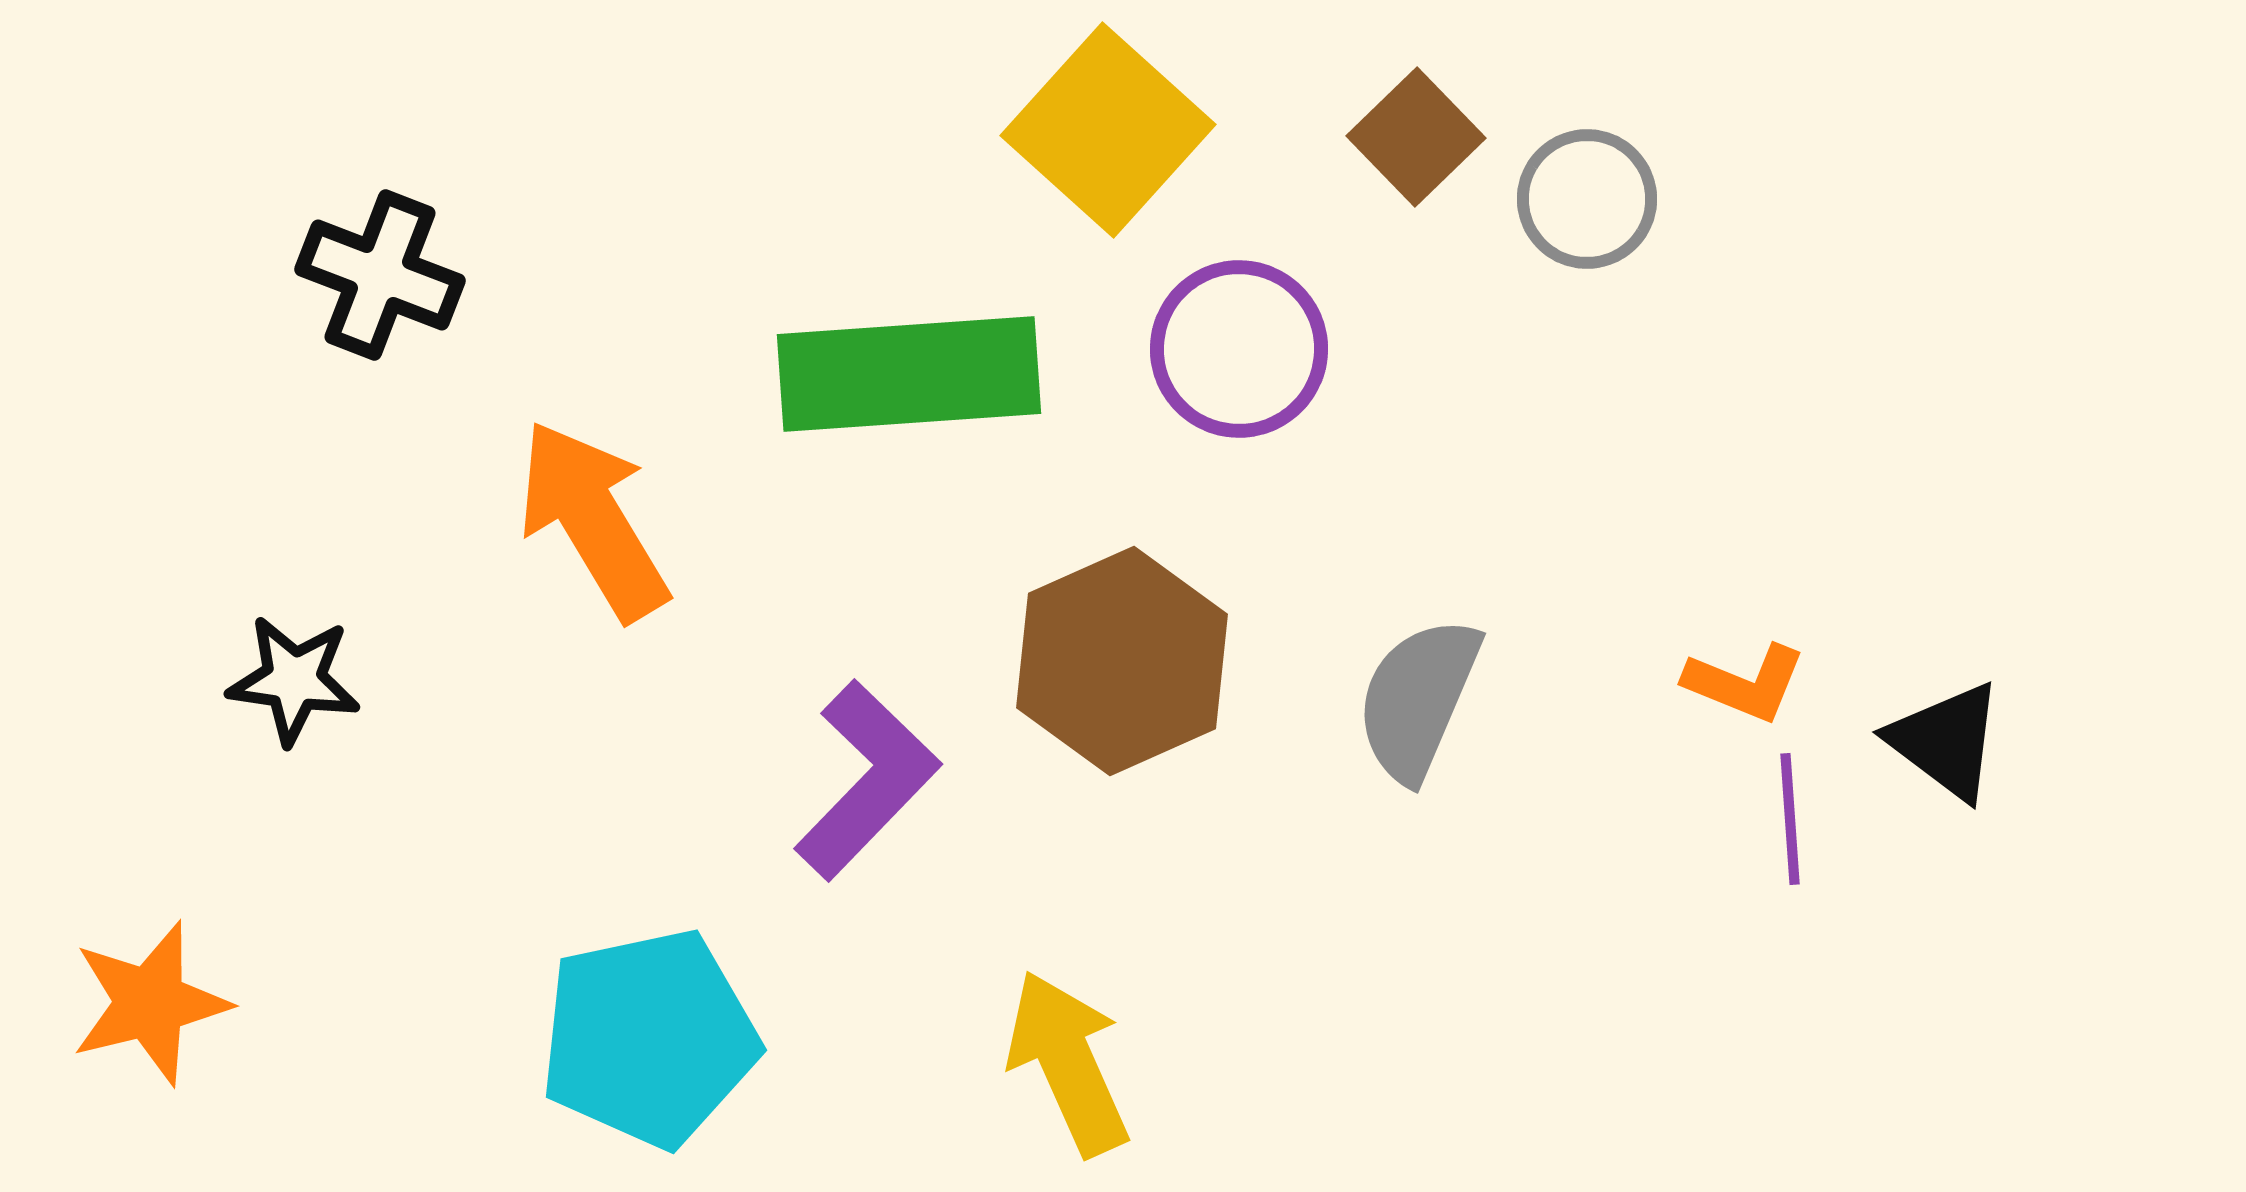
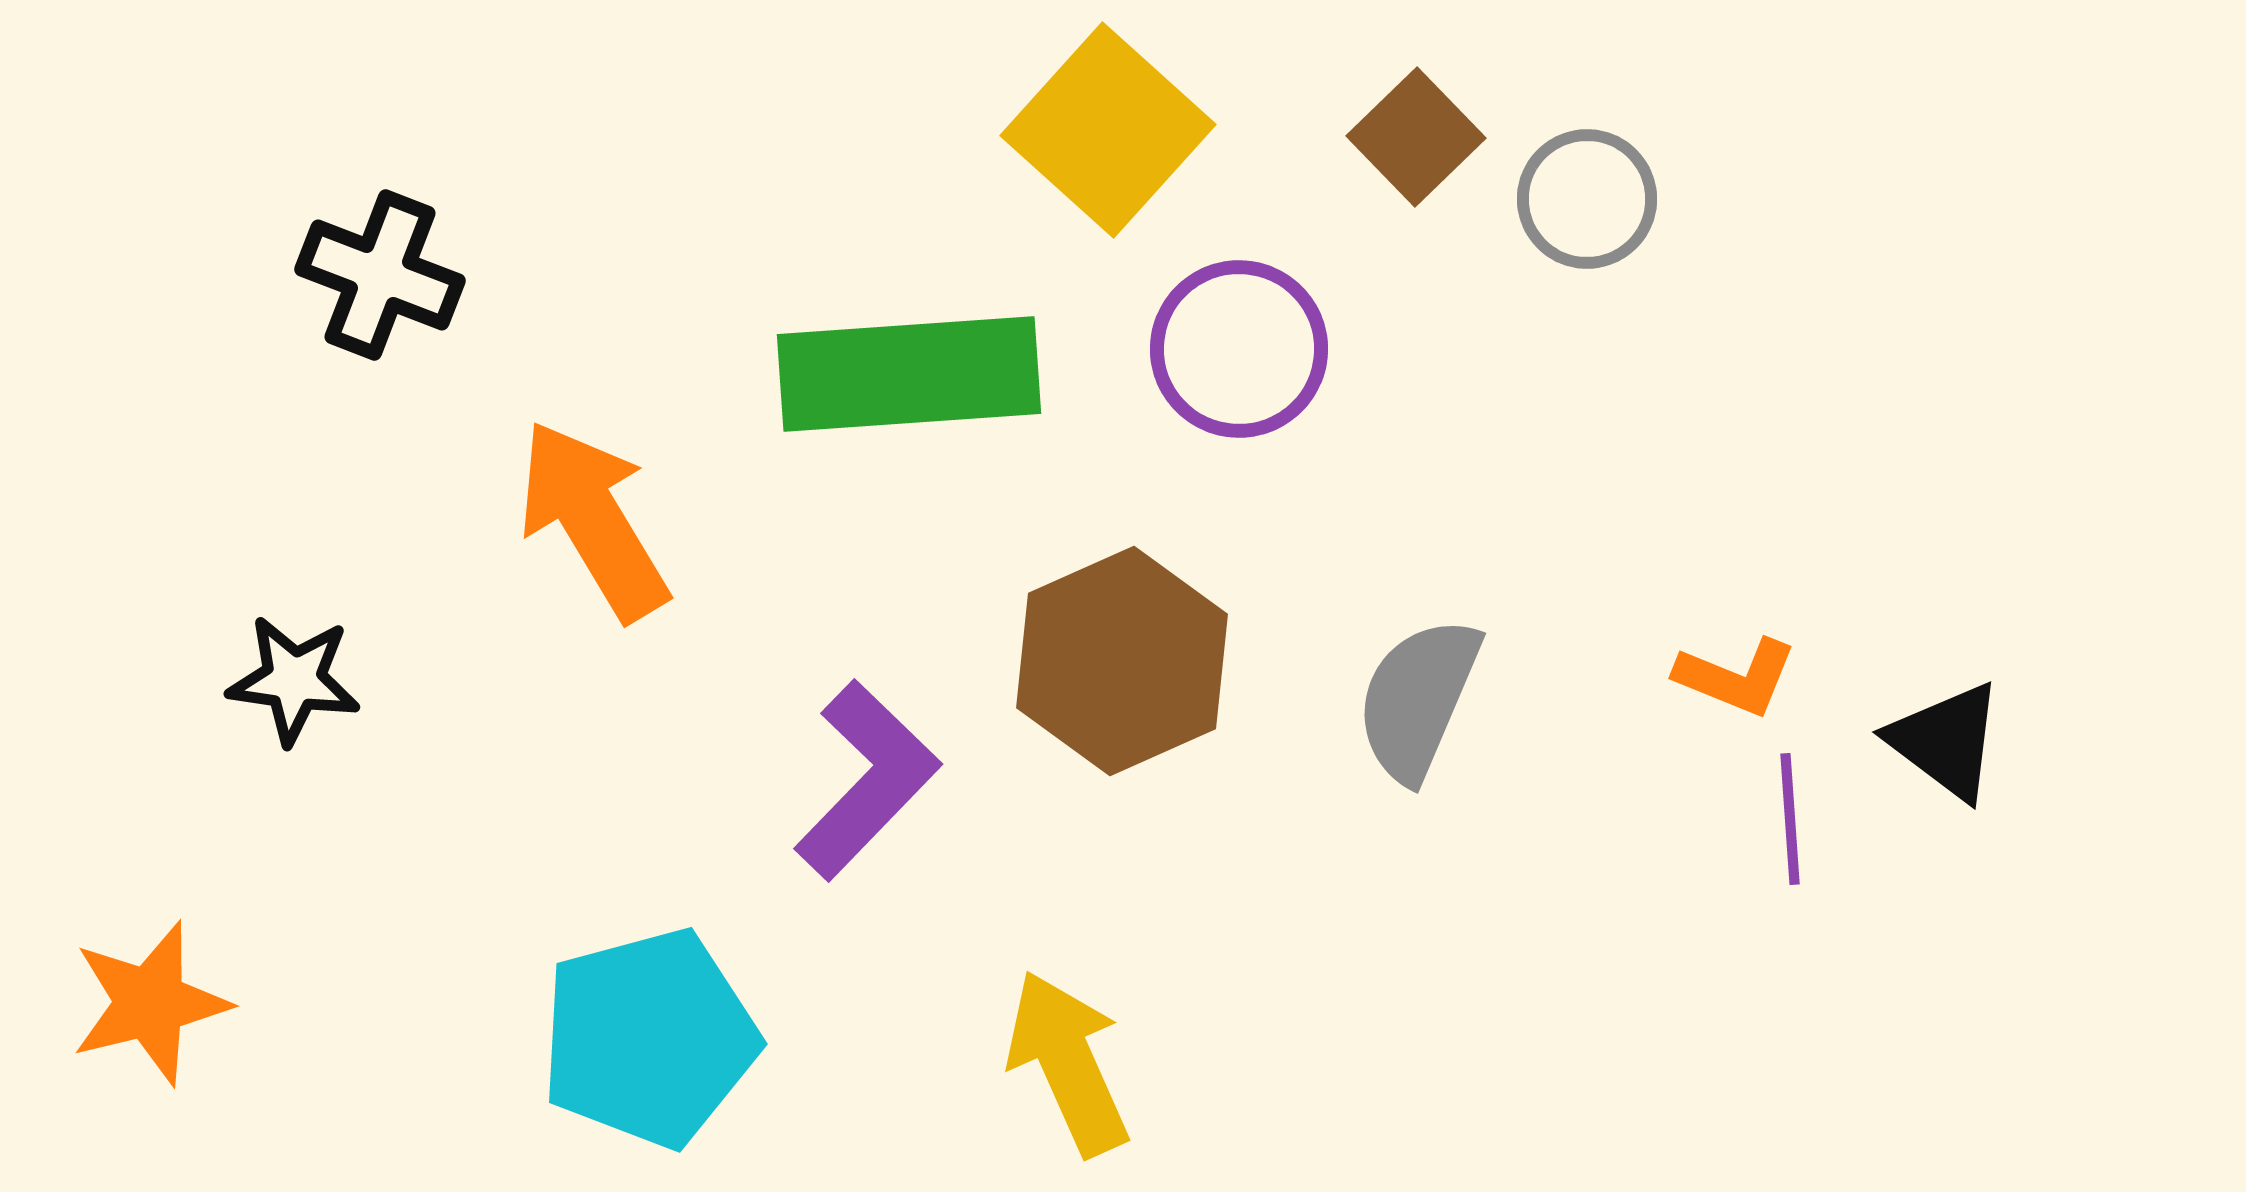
orange L-shape: moved 9 px left, 6 px up
cyan pentagon: rotated 3 degrees counterclockwise
